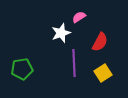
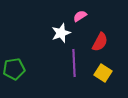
pink semicircle: moved 1 px right, 1 px up
green pentagon: moved 8 px left
yellow square: rotated 24 degrees counterclockwise
